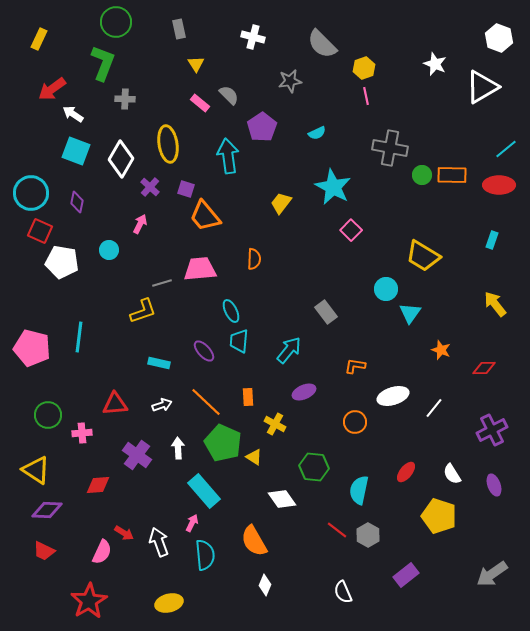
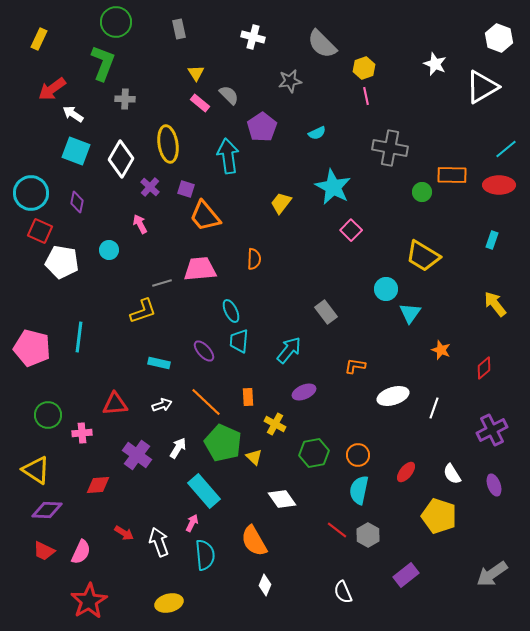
yellow triangle at (196, 64): moved 9 px down
green circle at (422, 175): moved 17 px down
pink arrow at (140, 224): rotated 54 degrees counterclockwise
red diamond at (484, 368): rotated 40 degrees counterclockwise
white line at (434, 408): rotated 20 degrees counterclockwise
orange circle at (355, 422): moved 3 px right, 33 px down
white arrow at (178, 448): rotated 35 degrees clockwise
yellow triangle at (254, 457): rotated 12 degrees clockwise
green hexagon at (314, 467): moved 14 px up; rotated 16 degrees counterclockwise
pink semicircle at (102, 552): moved 21 px left
